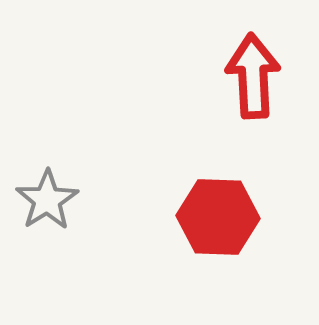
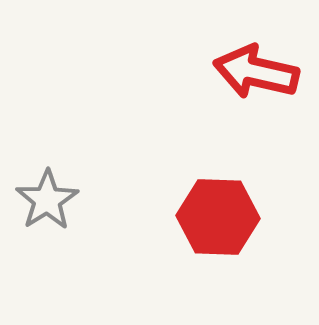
red arrow: moved 3 px right, 4 px up; rotated 74 degrees counterclockwise
